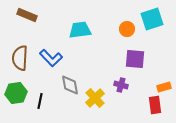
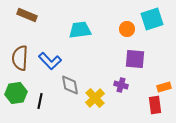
blue L-shape: moved 1 px left, 3 px down
